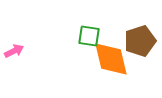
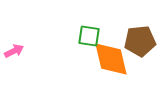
brown pentagon: rotated 12 degrees clockwise
